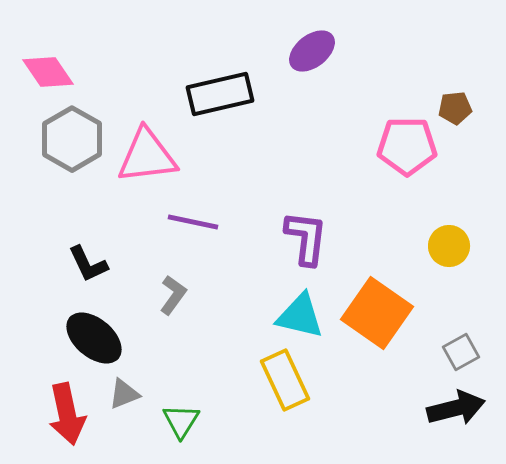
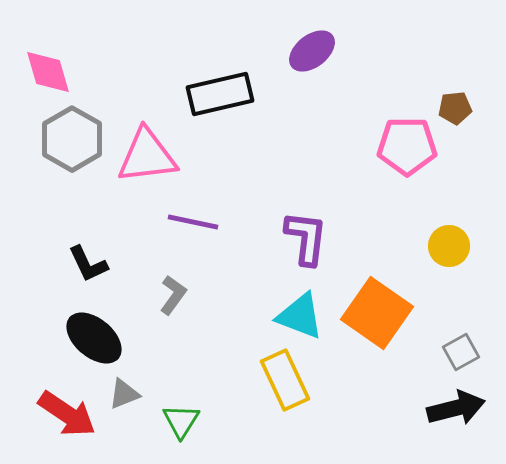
pink diamond: rotated 18 degrees clockwise
cyan triangle: rotated 8 degrees clockwise
red arrow: rotated 44 degrees counterclockwise
